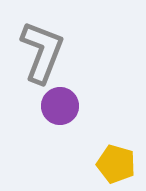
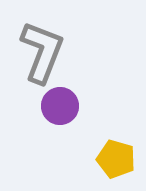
yellow pentagon: moved 5 px up
